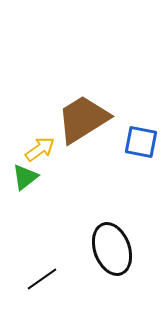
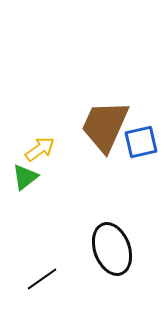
brown trapezoid: moved 22 px right, 7 px down; rotated 34 degrees counterclockwise
blue square: rotated 24 degrees counterclockwise
